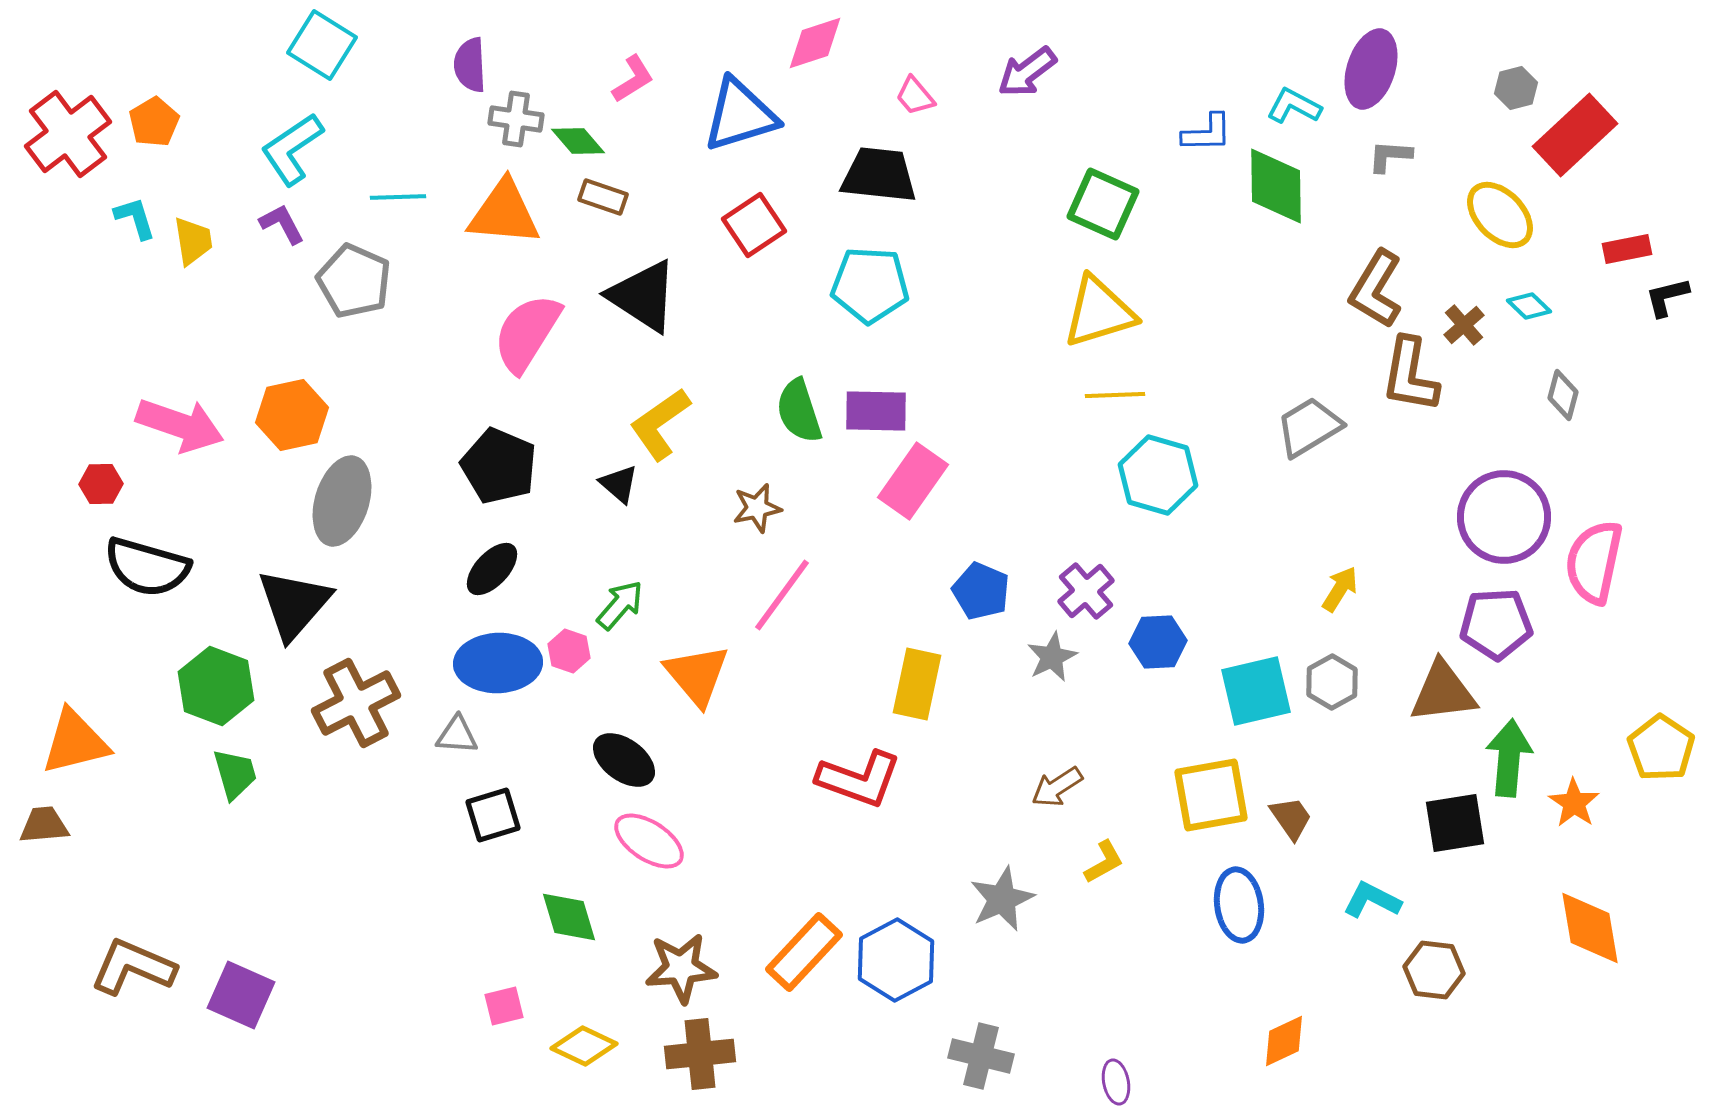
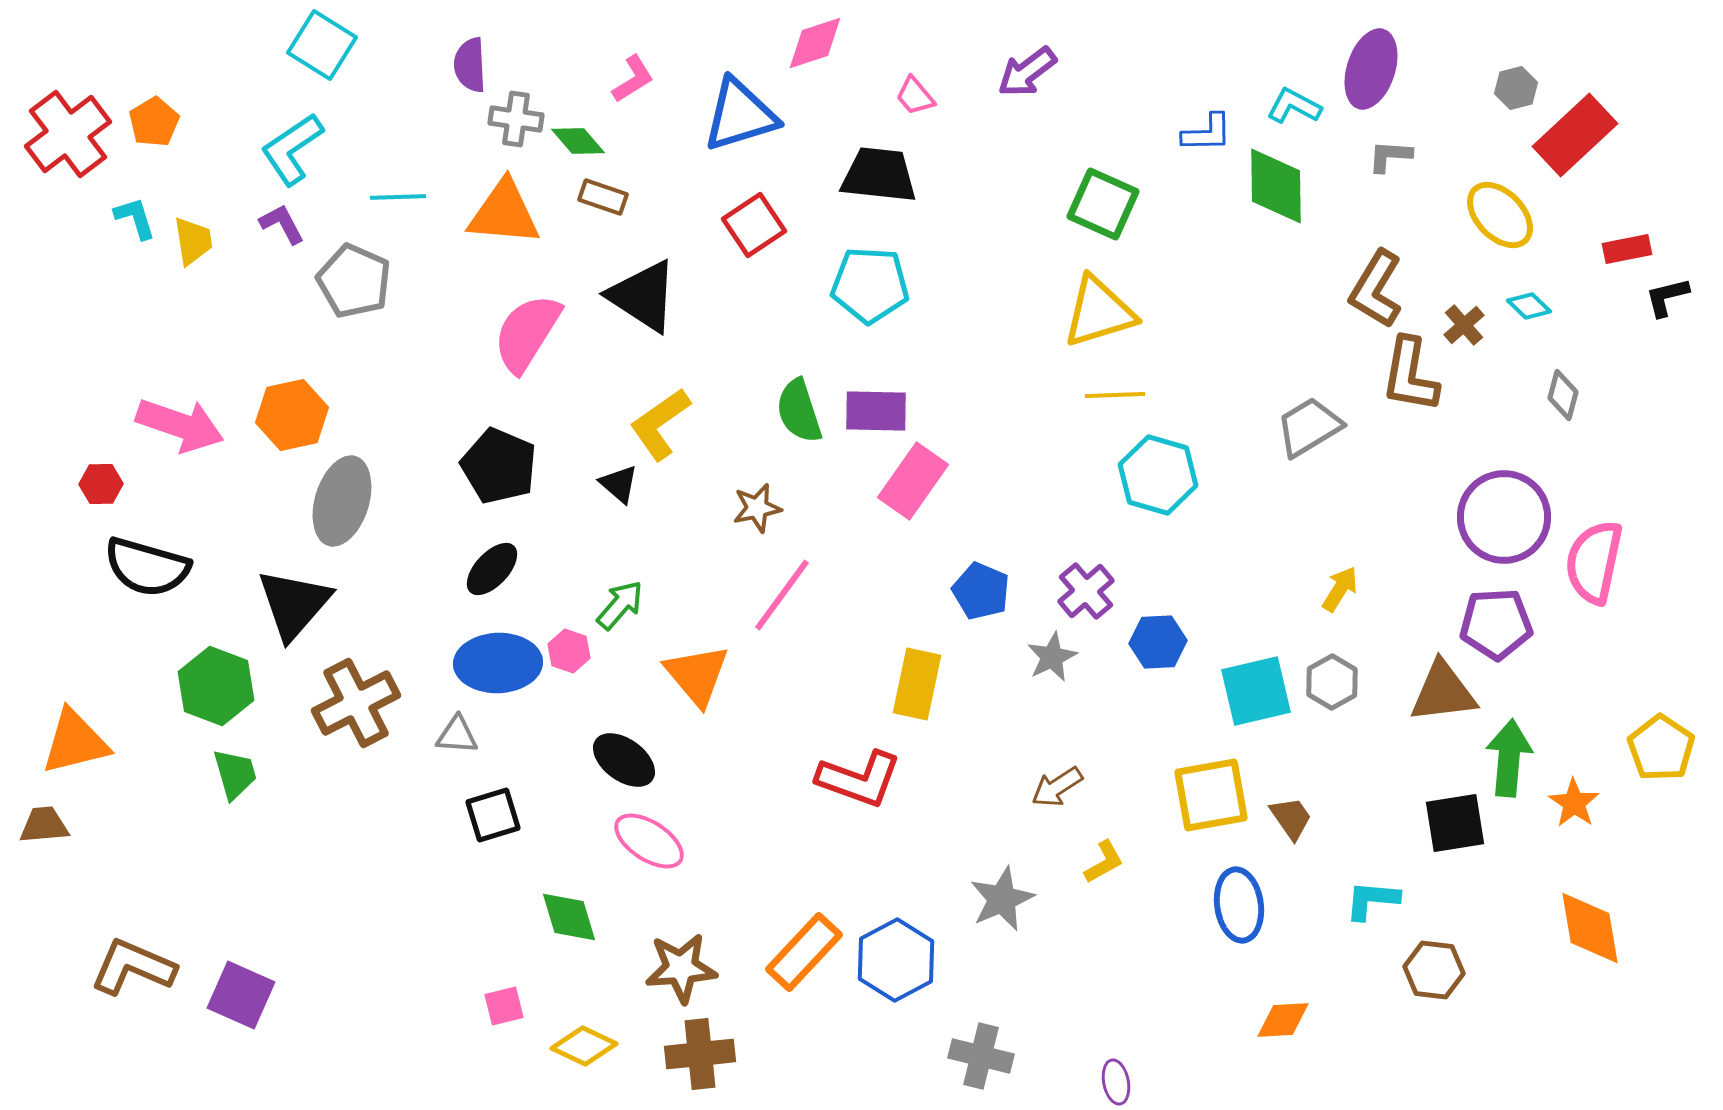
cyan L-shape at (1372, 900): rotated 22 degrees counterclockwise
orange diamond at (1284, 1041): moved 1 px left, 21 px up; rotated 22 degrees clockwise
